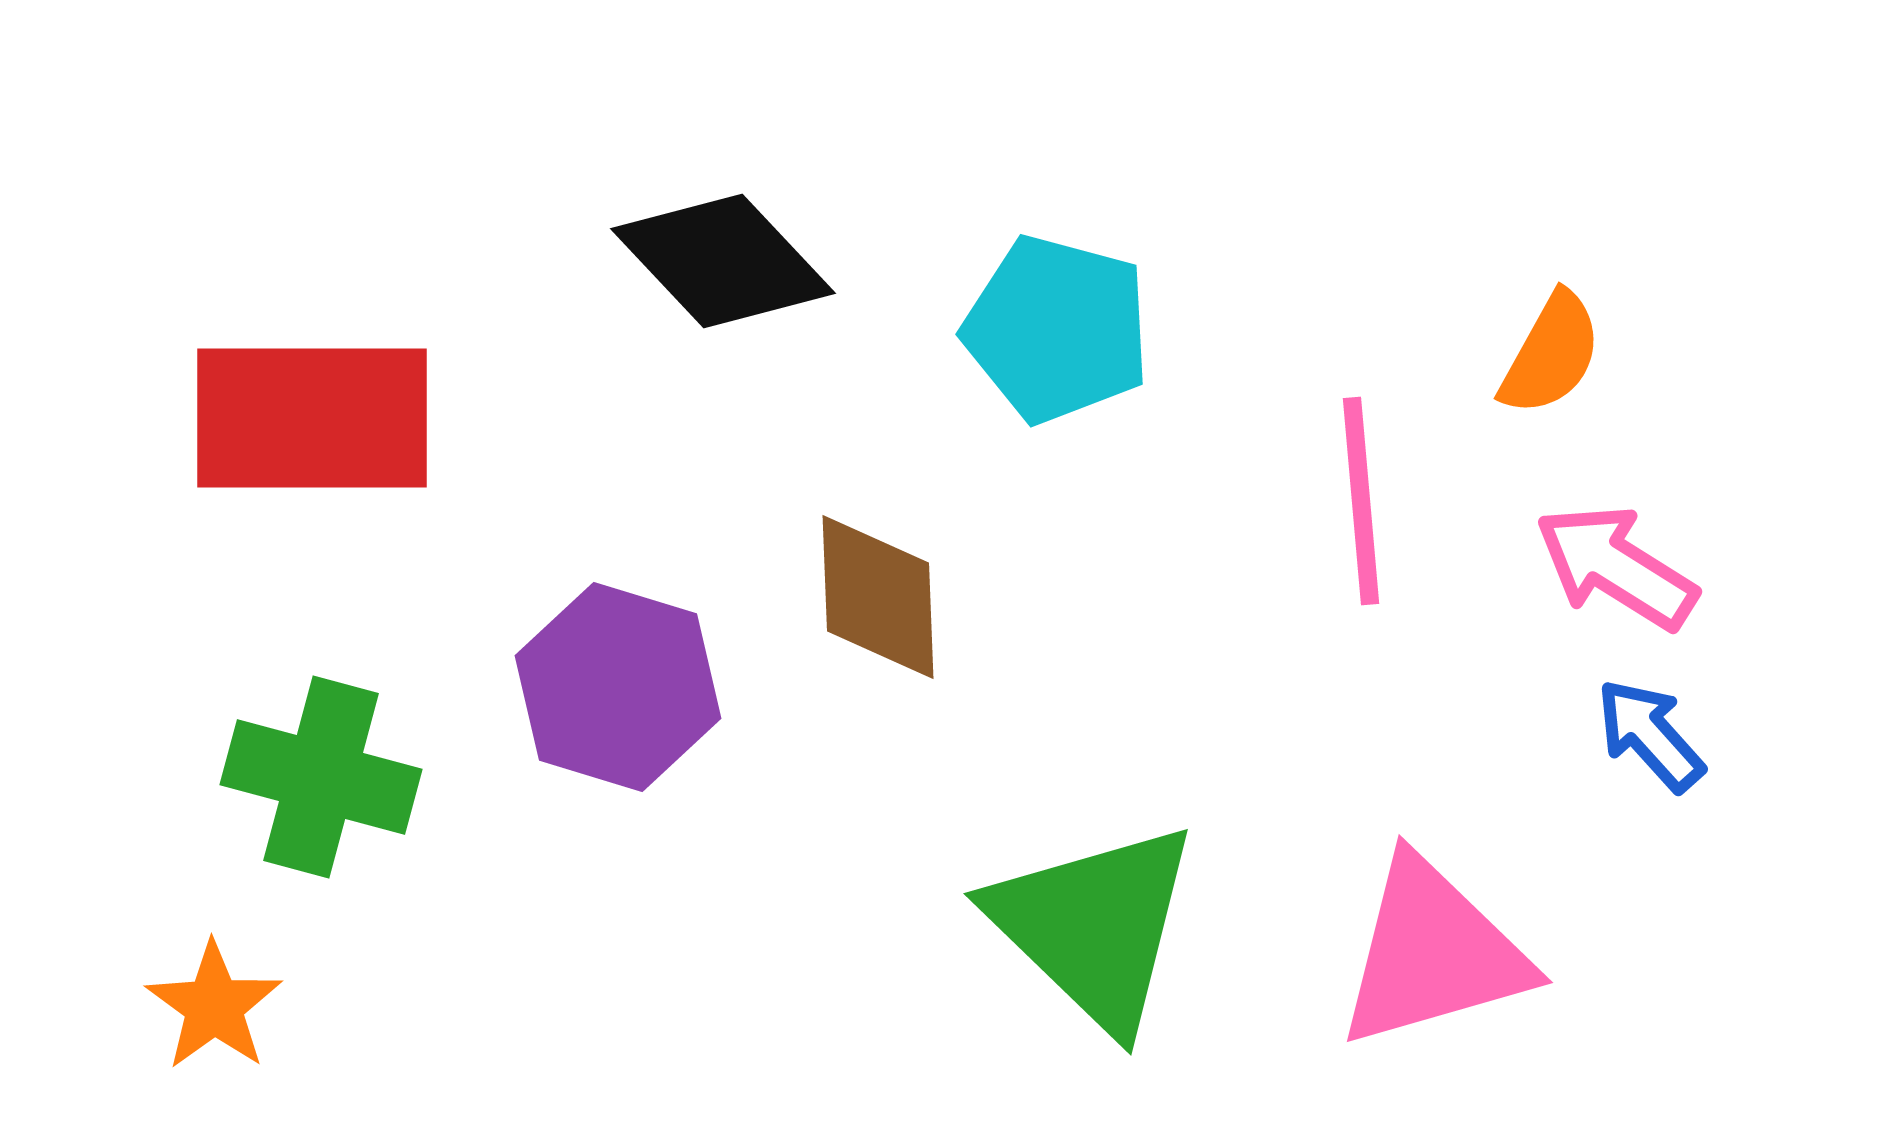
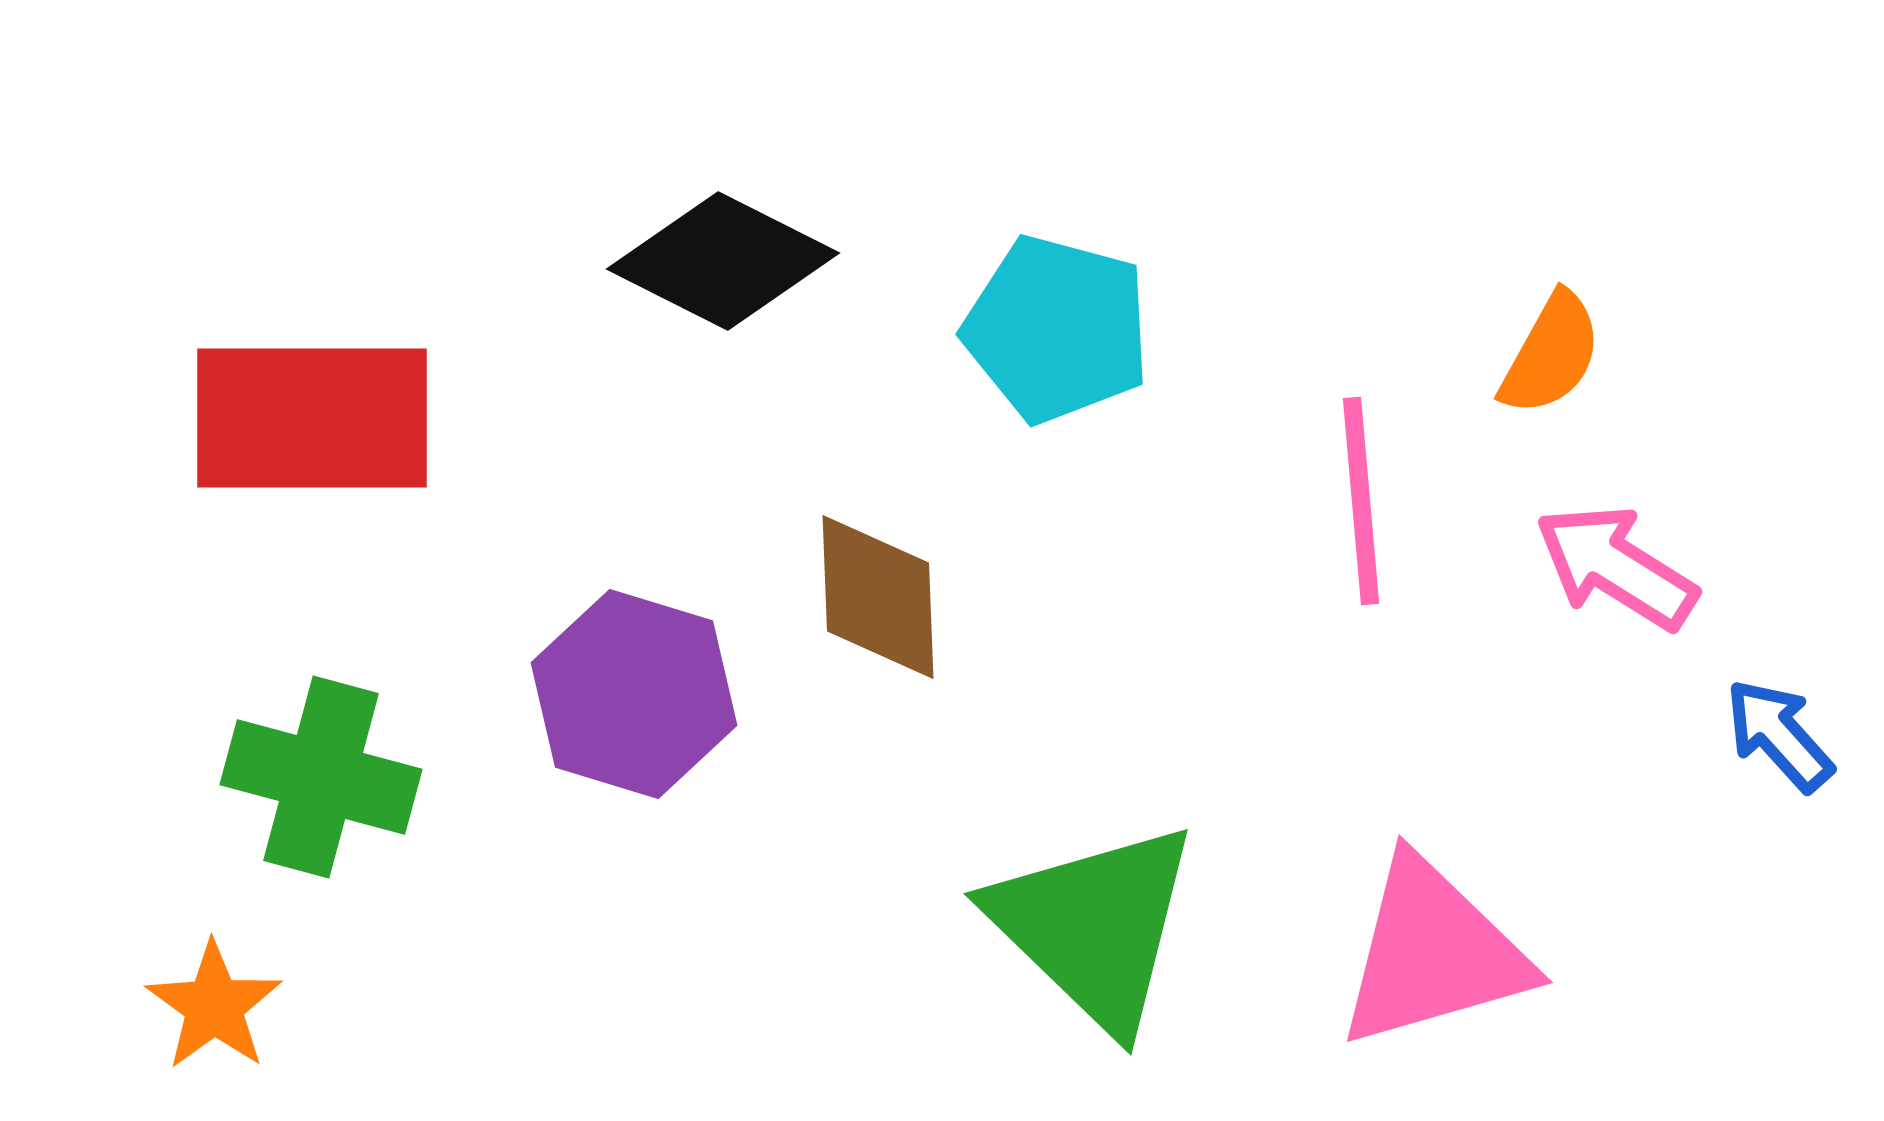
black diamond: rotated 20 degrees counterclockwise
purple hexagon: moved 16 px right, 7 px down
blue arrow: moved 129 px right
